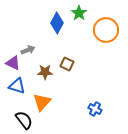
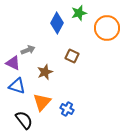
green star: rotated 21 degrees clockwise
orange circle: moved 1 px right, 2 px up
brown square: moved 5 px right, 8 px up
brown star: rotated 21 degrees counterclockwise
blue cross: moved 28 px left
